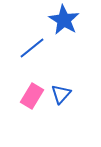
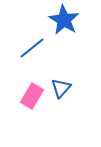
blue triangle: moved 6 px up
